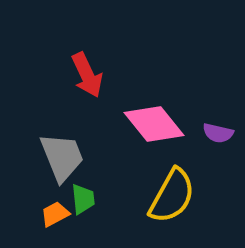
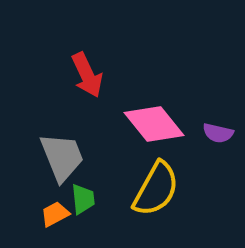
yellow semicircle: moved 16 px left, 7 px up
